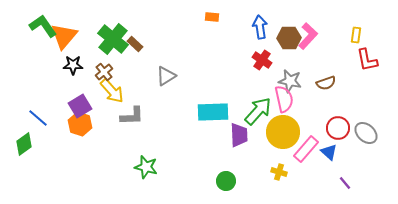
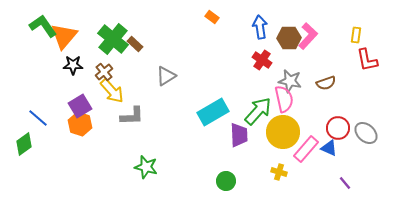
orange rectangle: rotated 32 degrees clockwise
cyan rectangle: rotated 28 degrees counterclockwise
blue triangle: moved 4 px up; rotated 18 degrees counterclockwise
